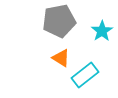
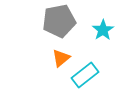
cyan star: moved 1 px right, 1 px up
orange triangle: rotated 48 degrees clockwise
